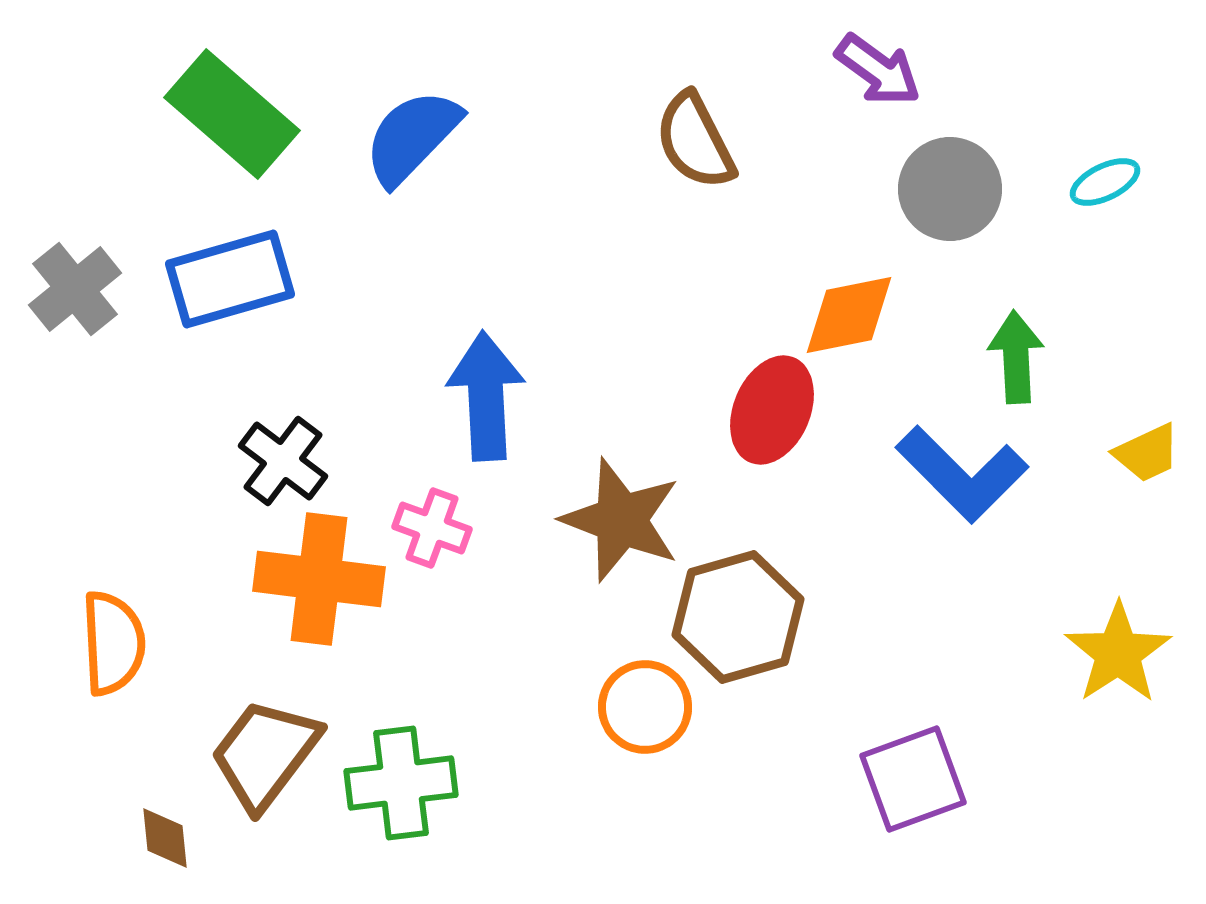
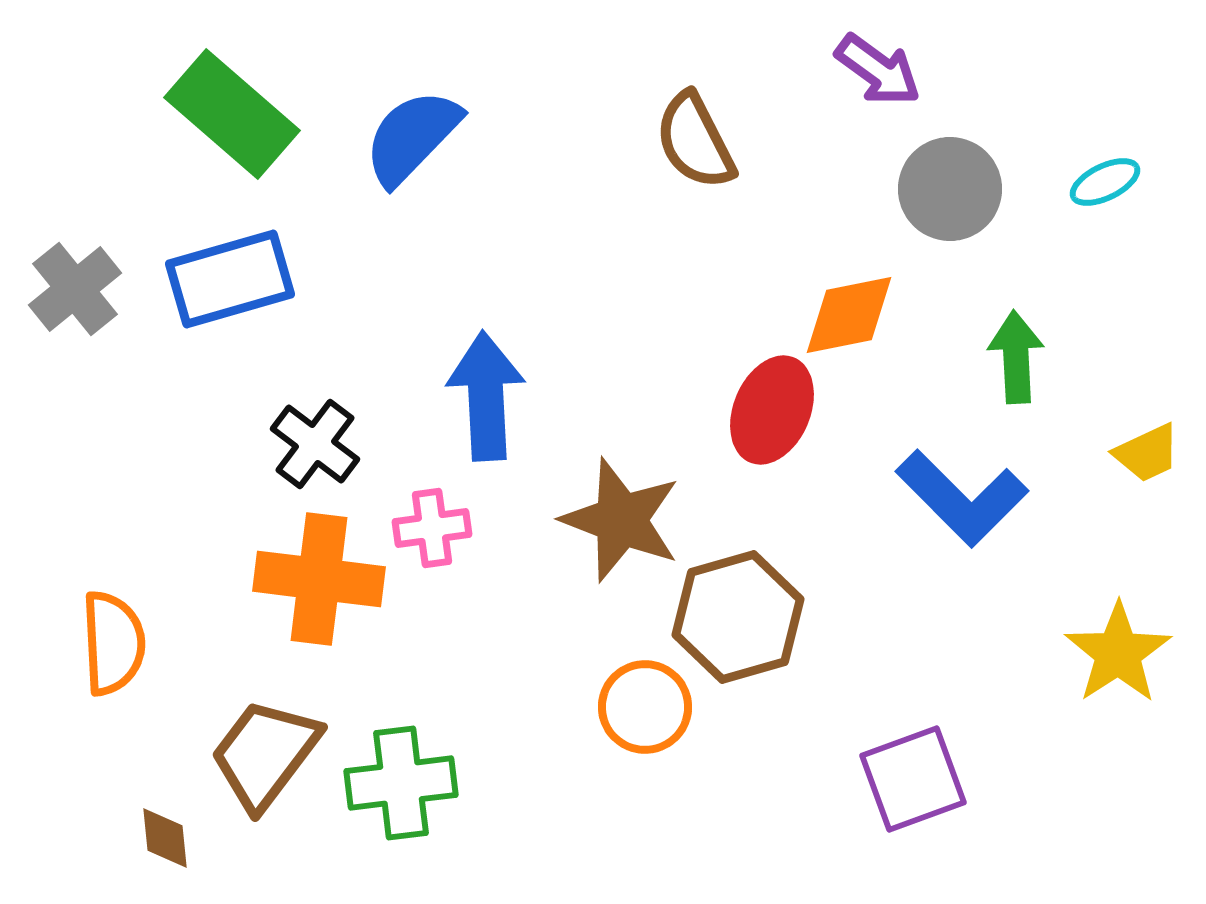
black cross: moved 32 px right, 17 px up
blue L-shape: moved 24 px down
pink cross: rotated 28 degrees counterclockwise
